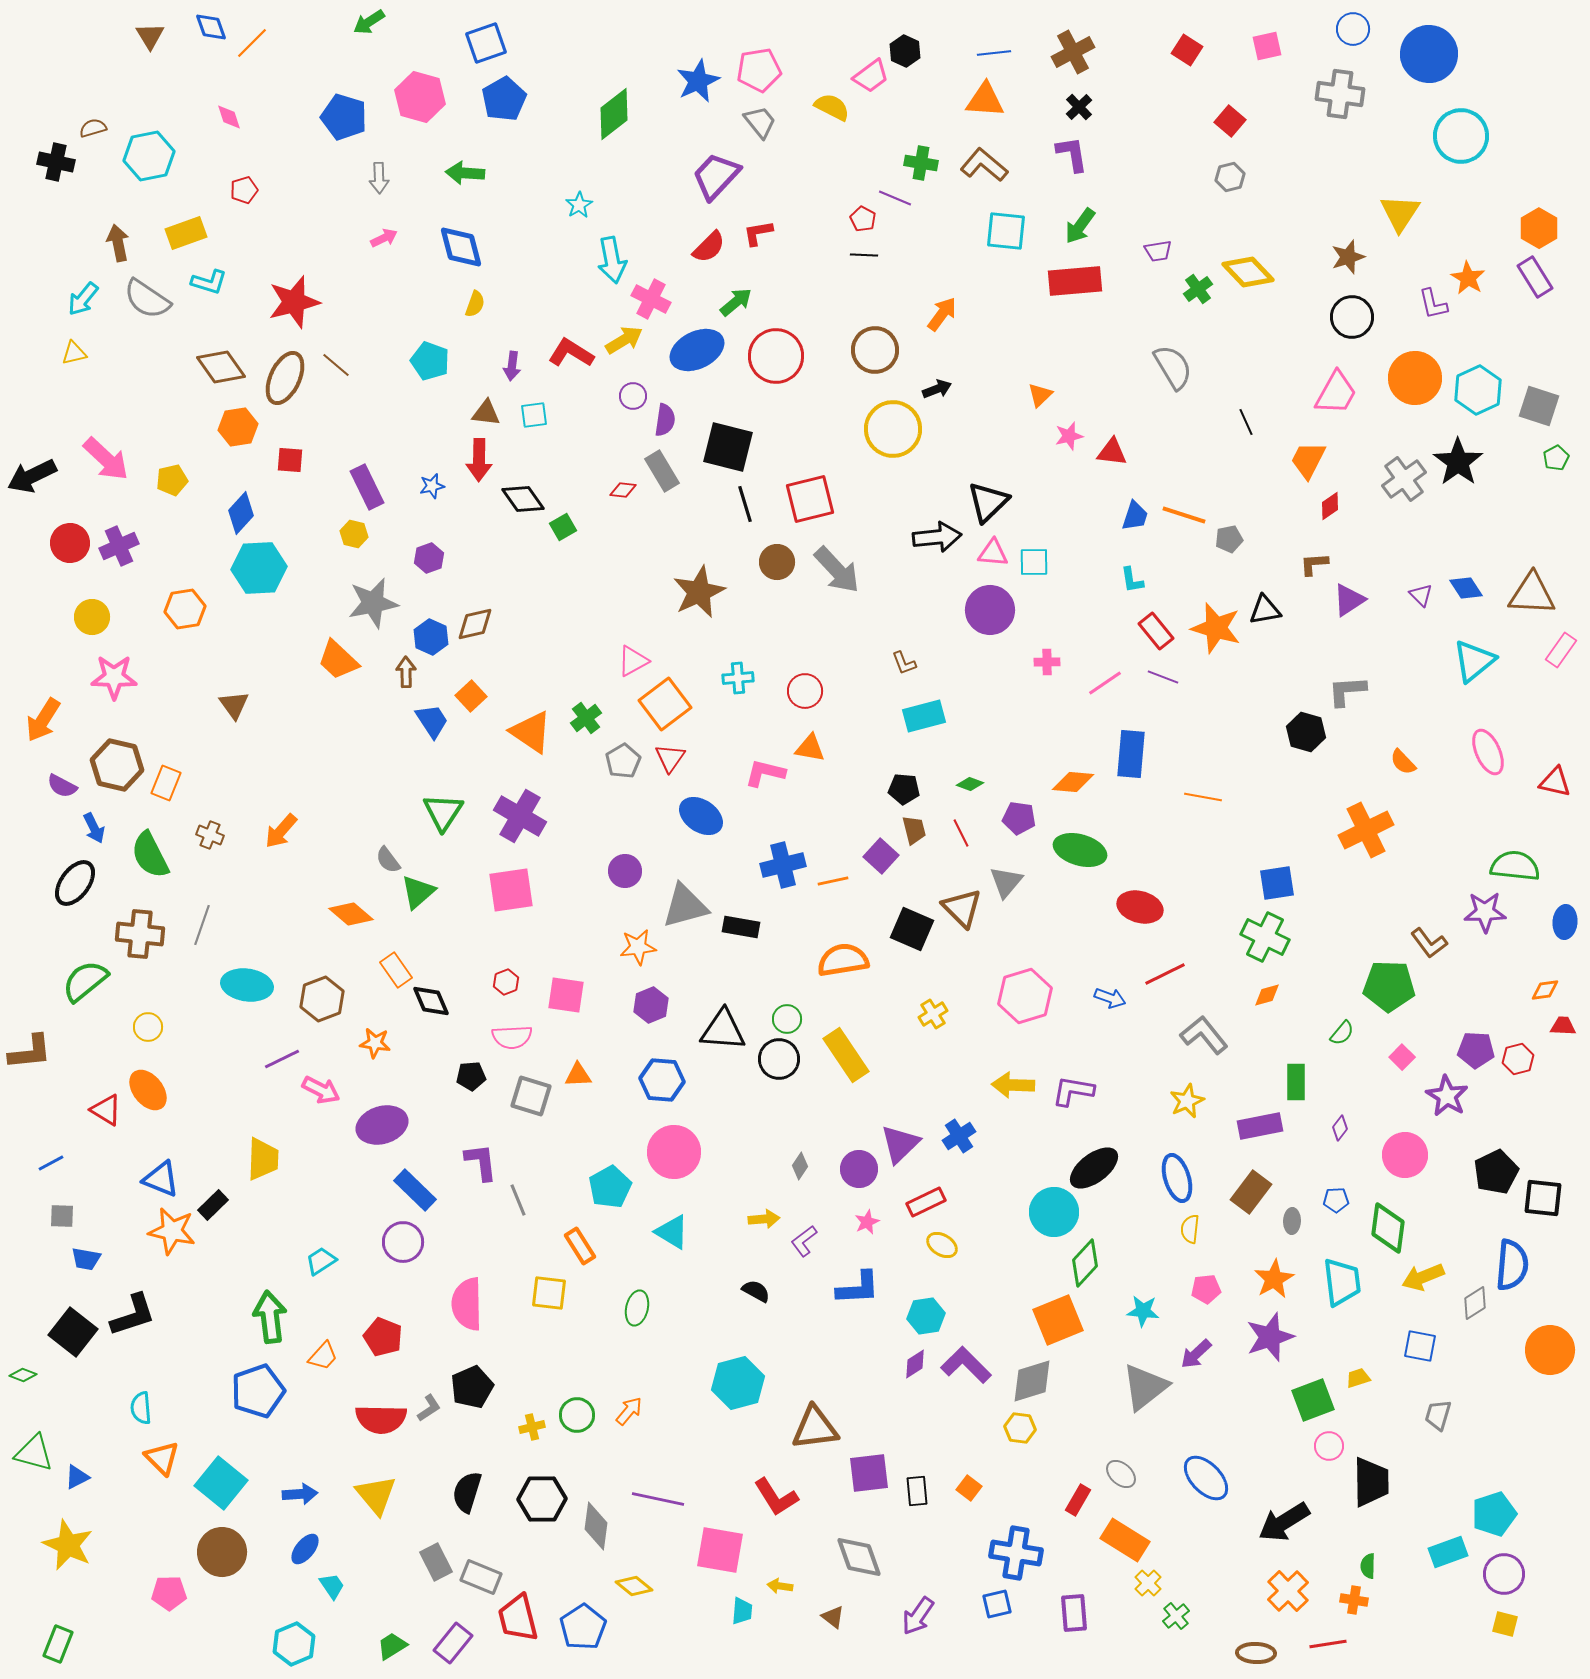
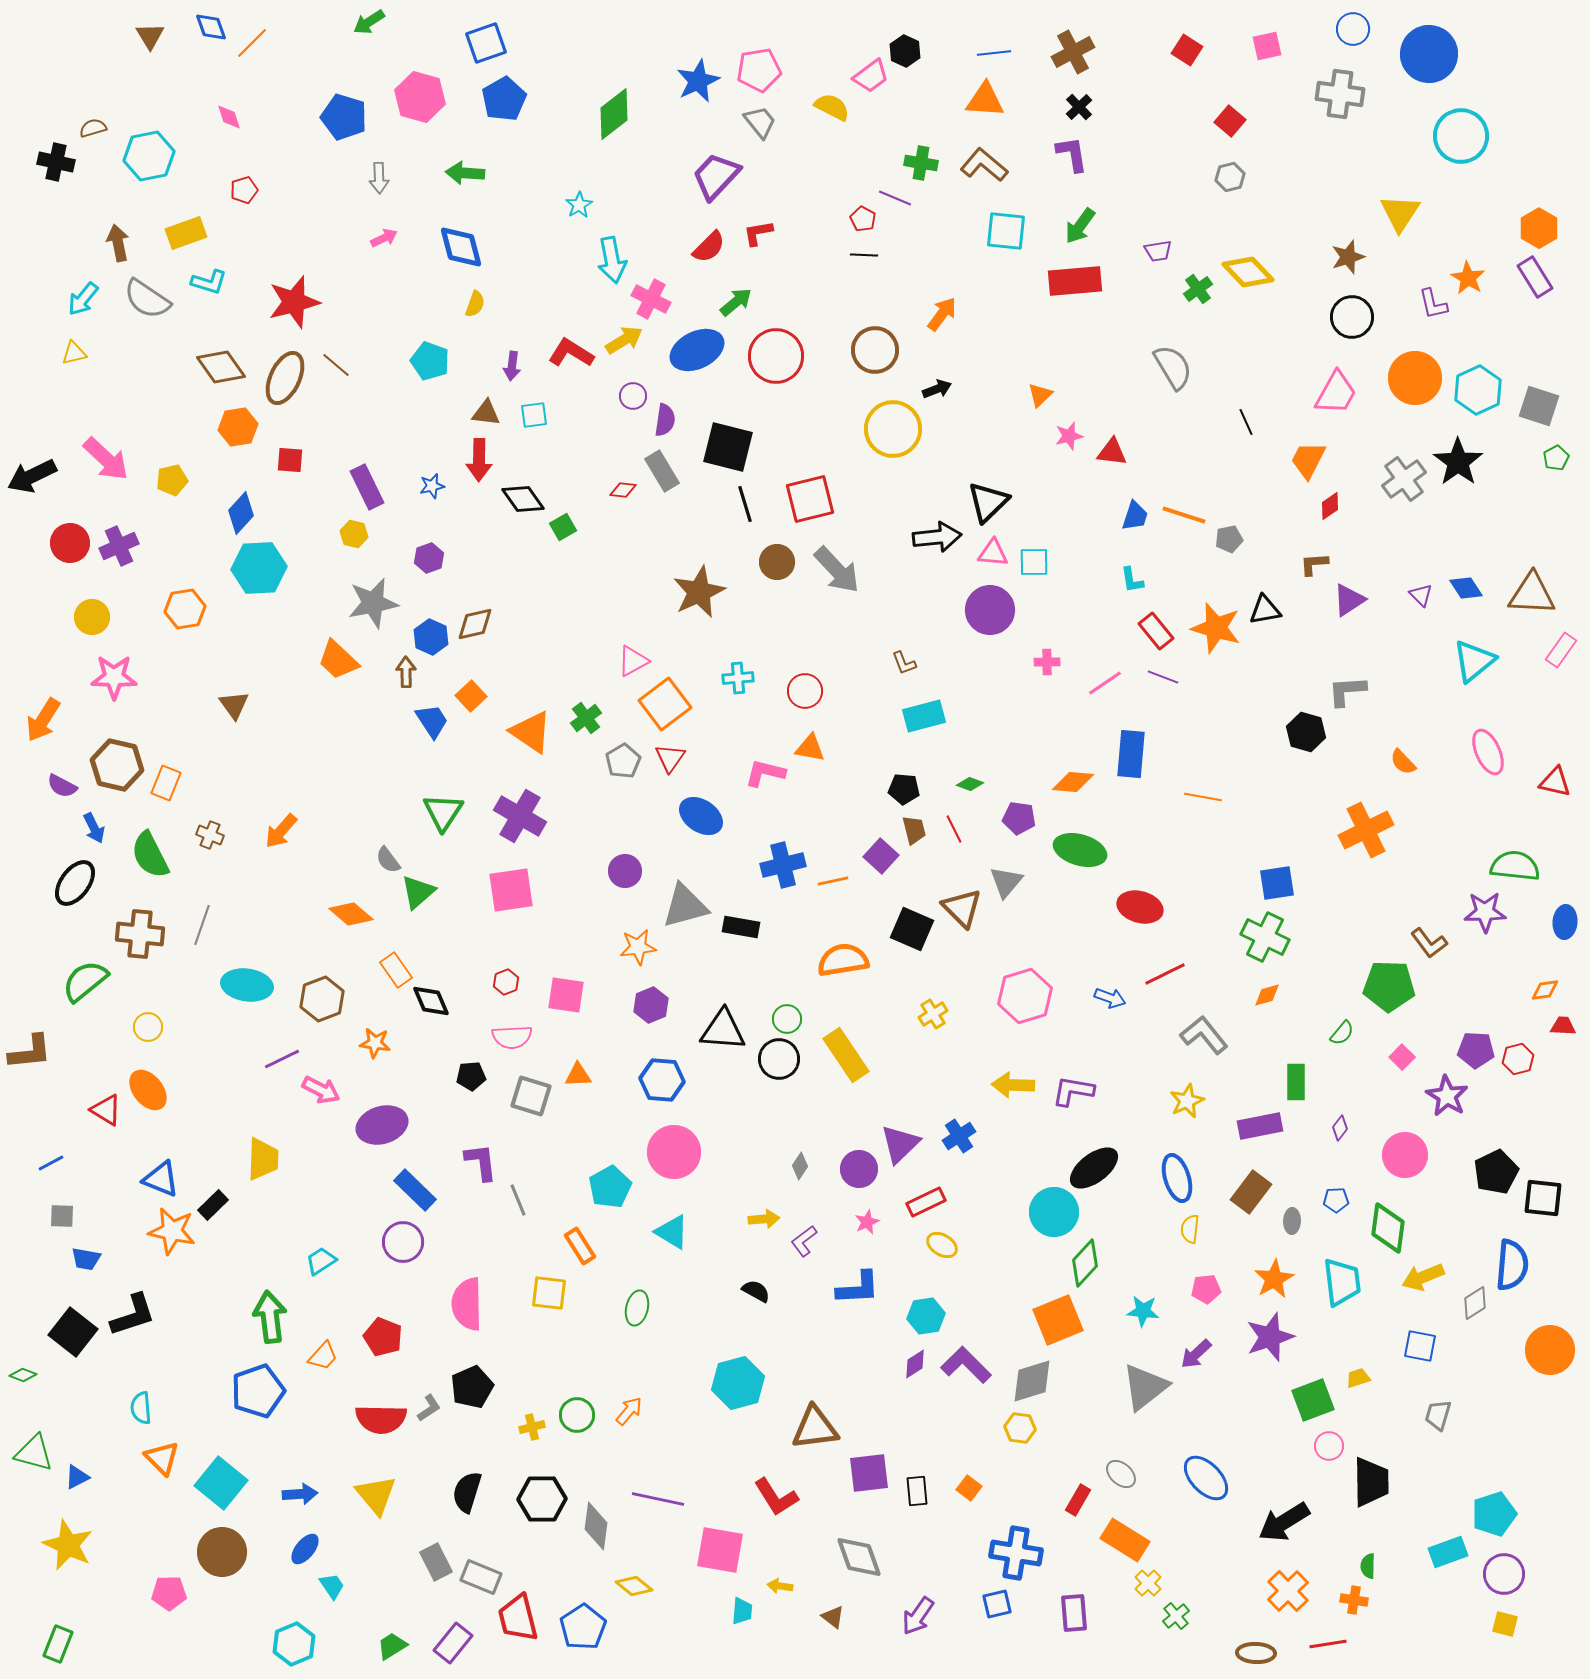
red line at (961, 833): moved 7 px left, 4 px up
